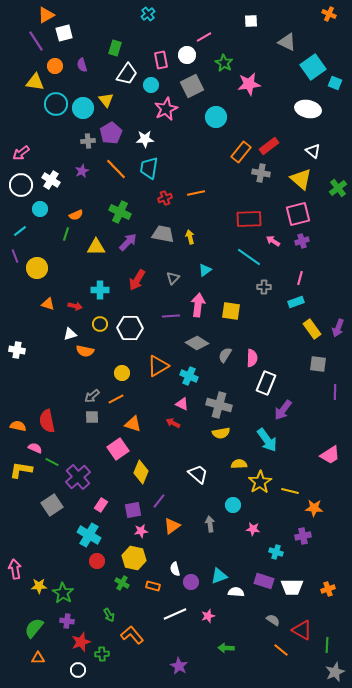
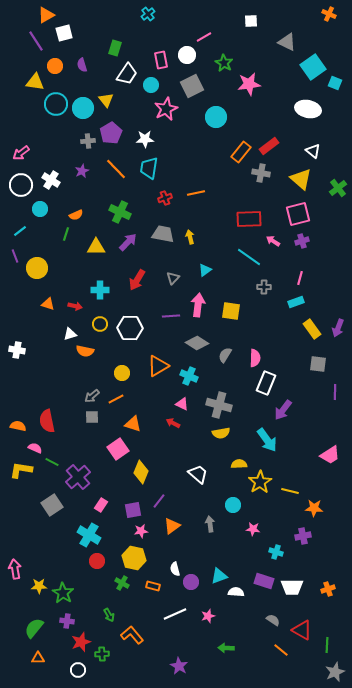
pink semicircle at (252, 358): moved 3 px right
